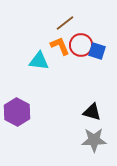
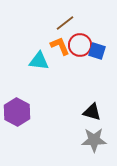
red circle: moved 1 px left
